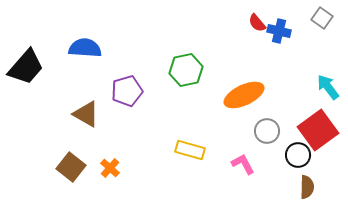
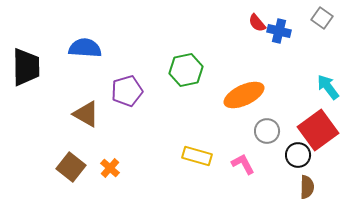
black trapezoid: rotated 42 degrees counterclockwise
yellow rectangle: moved 7 px right, 6 px down
